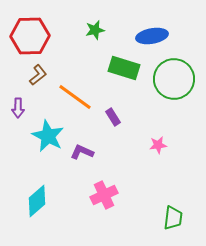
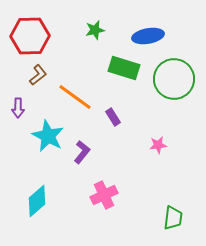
blue ellipse: moved 4 px left
purple L-shape: rotated 105 degrees clockwise
